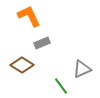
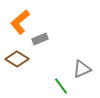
orange L-shape: moved 9 px left, 6 px down; rotated 105 degrees counterclockwise
gray rectangle: moved 2 px left, 4 px up
brown diamond: moved 5 px left, 6 px up
